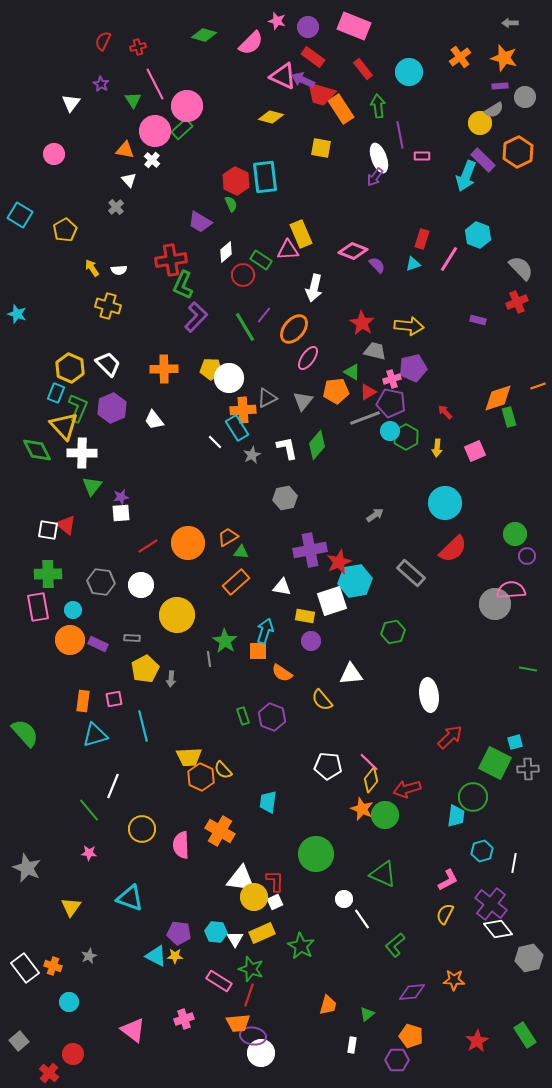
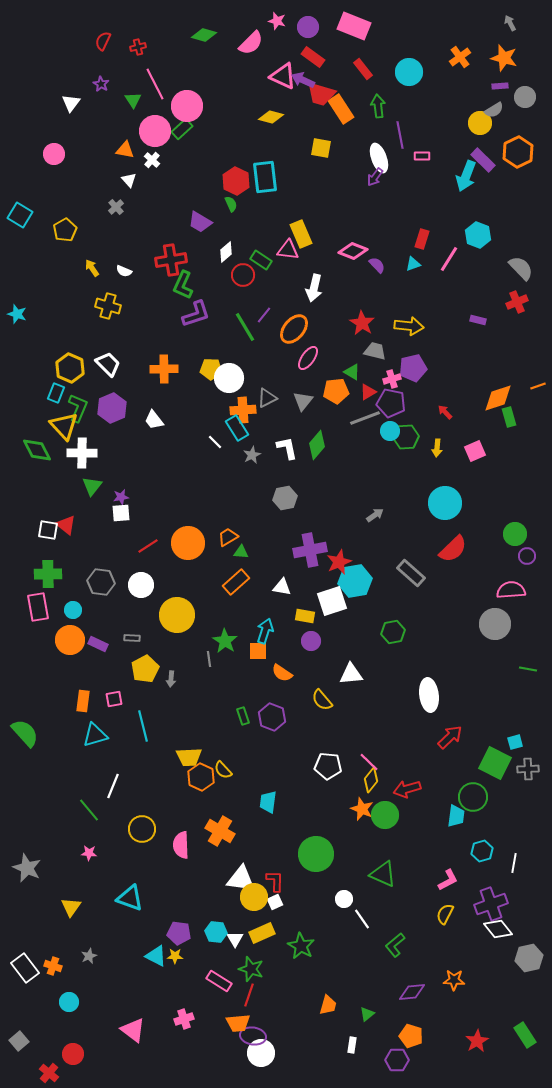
gray arrow at (510, 23): rotated 63 degrees clockwise
pink triangle at (288, 250): rotated 10 degrees clockwise
white semicircle at (119, 270): moved 5 px right, 1 px down; rotated 28 degrees clockwise
purple L-shape at (196, 317): moved 3 px up; rotated 28 degrees clockwise
green hexagon at (406, 437): rotated 25 degrees clockwise
gray circle at (495, 604): moved 20 px down
purple cross at (491, 904): rotated 32 degrees clockwise
